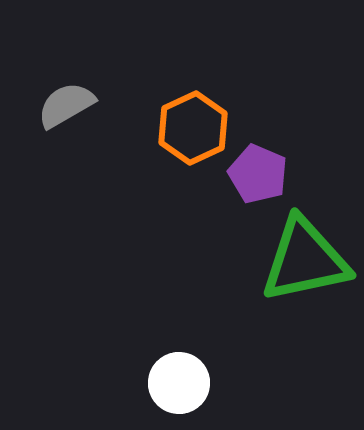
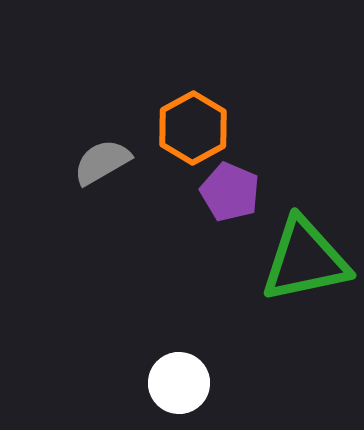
gray semicircle: moved 36 px right, 57 px down
orange hexagon: rotated 4 degrees counterclockwise
purple pentagon: moved 28 px left, 18 px down
